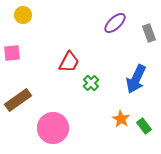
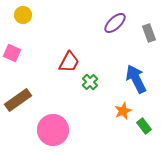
pink square: rotated 30 degrees clockwise
blue arrow: rotated 128 degrees clockwise
green cross: moved 1 px left, 1 px up
orange star: moved 2 px right, 8 px up; rotated 18 degrees clockwise
pink circle: moved 2 px down
